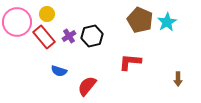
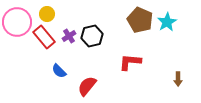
blue semicircle: rotated 28 degrees clockwise
